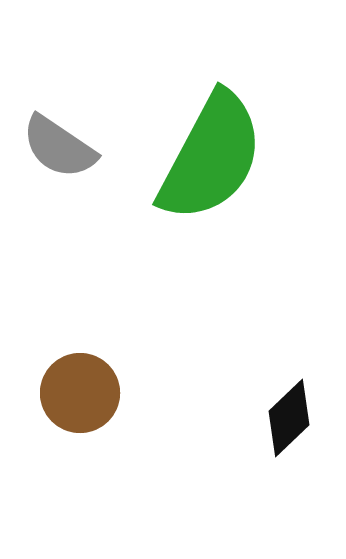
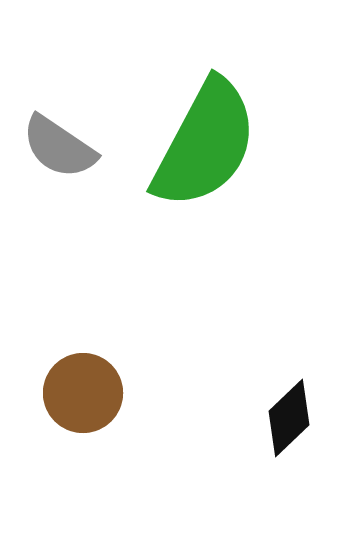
green semicircle: moved 6 px left, 13 px up
brown circle: moved 3 px right
